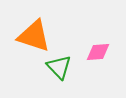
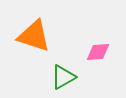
green triangle: moved 4 px right, 10 px down; rotated 44 degrees clockwise
